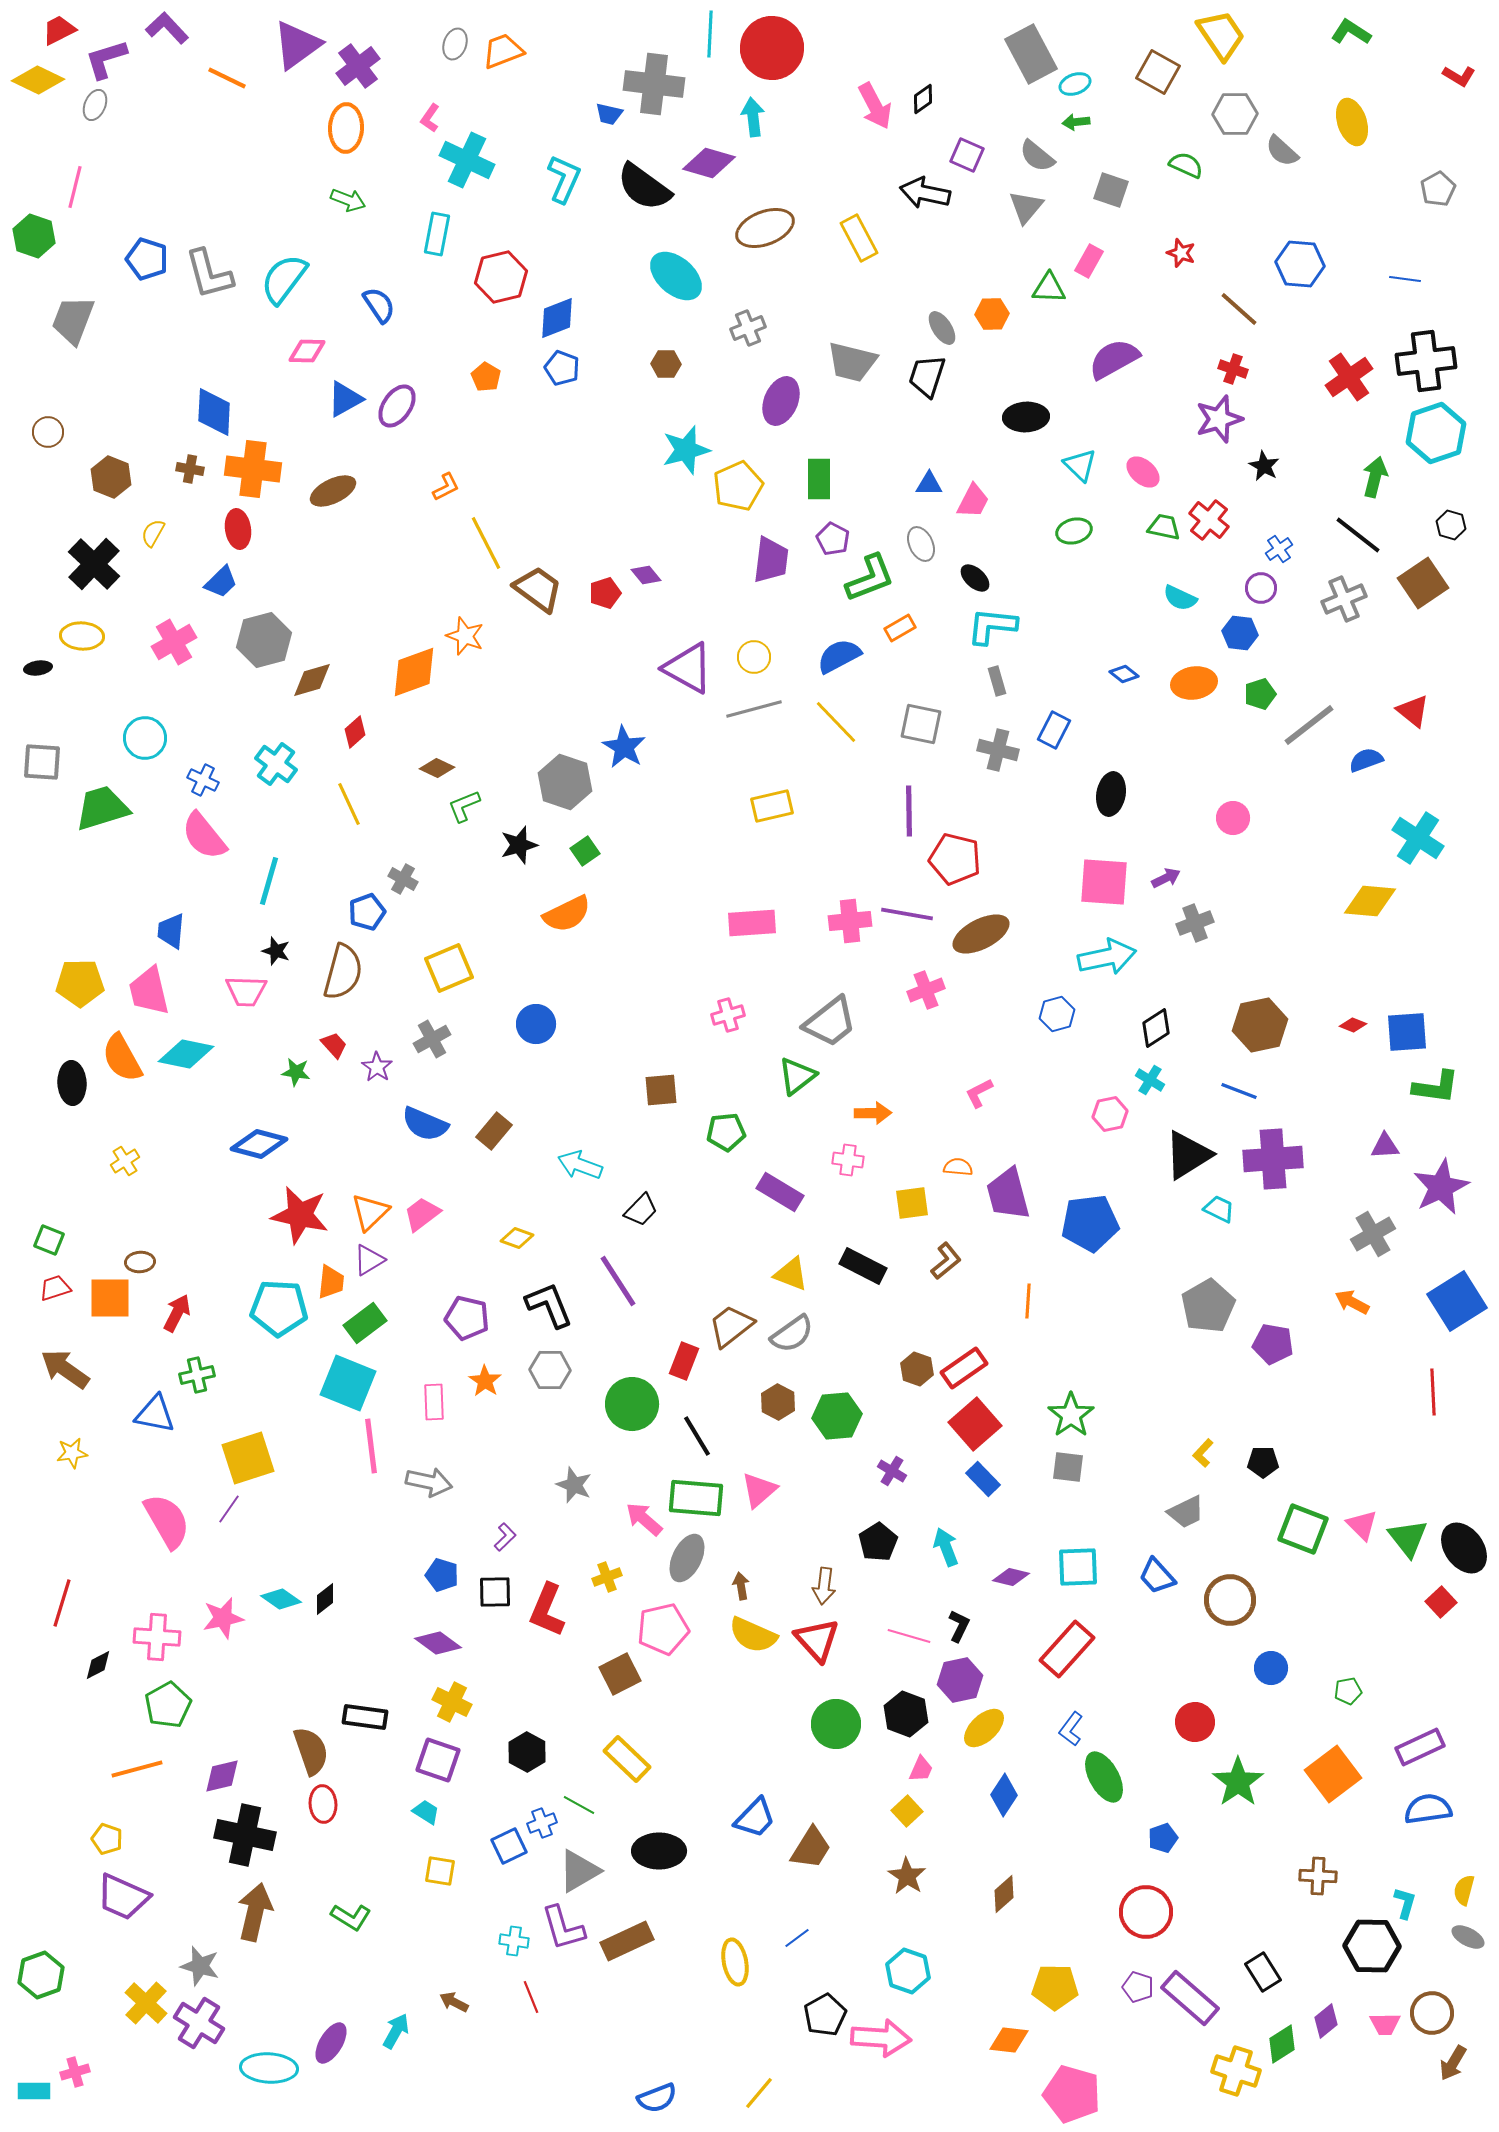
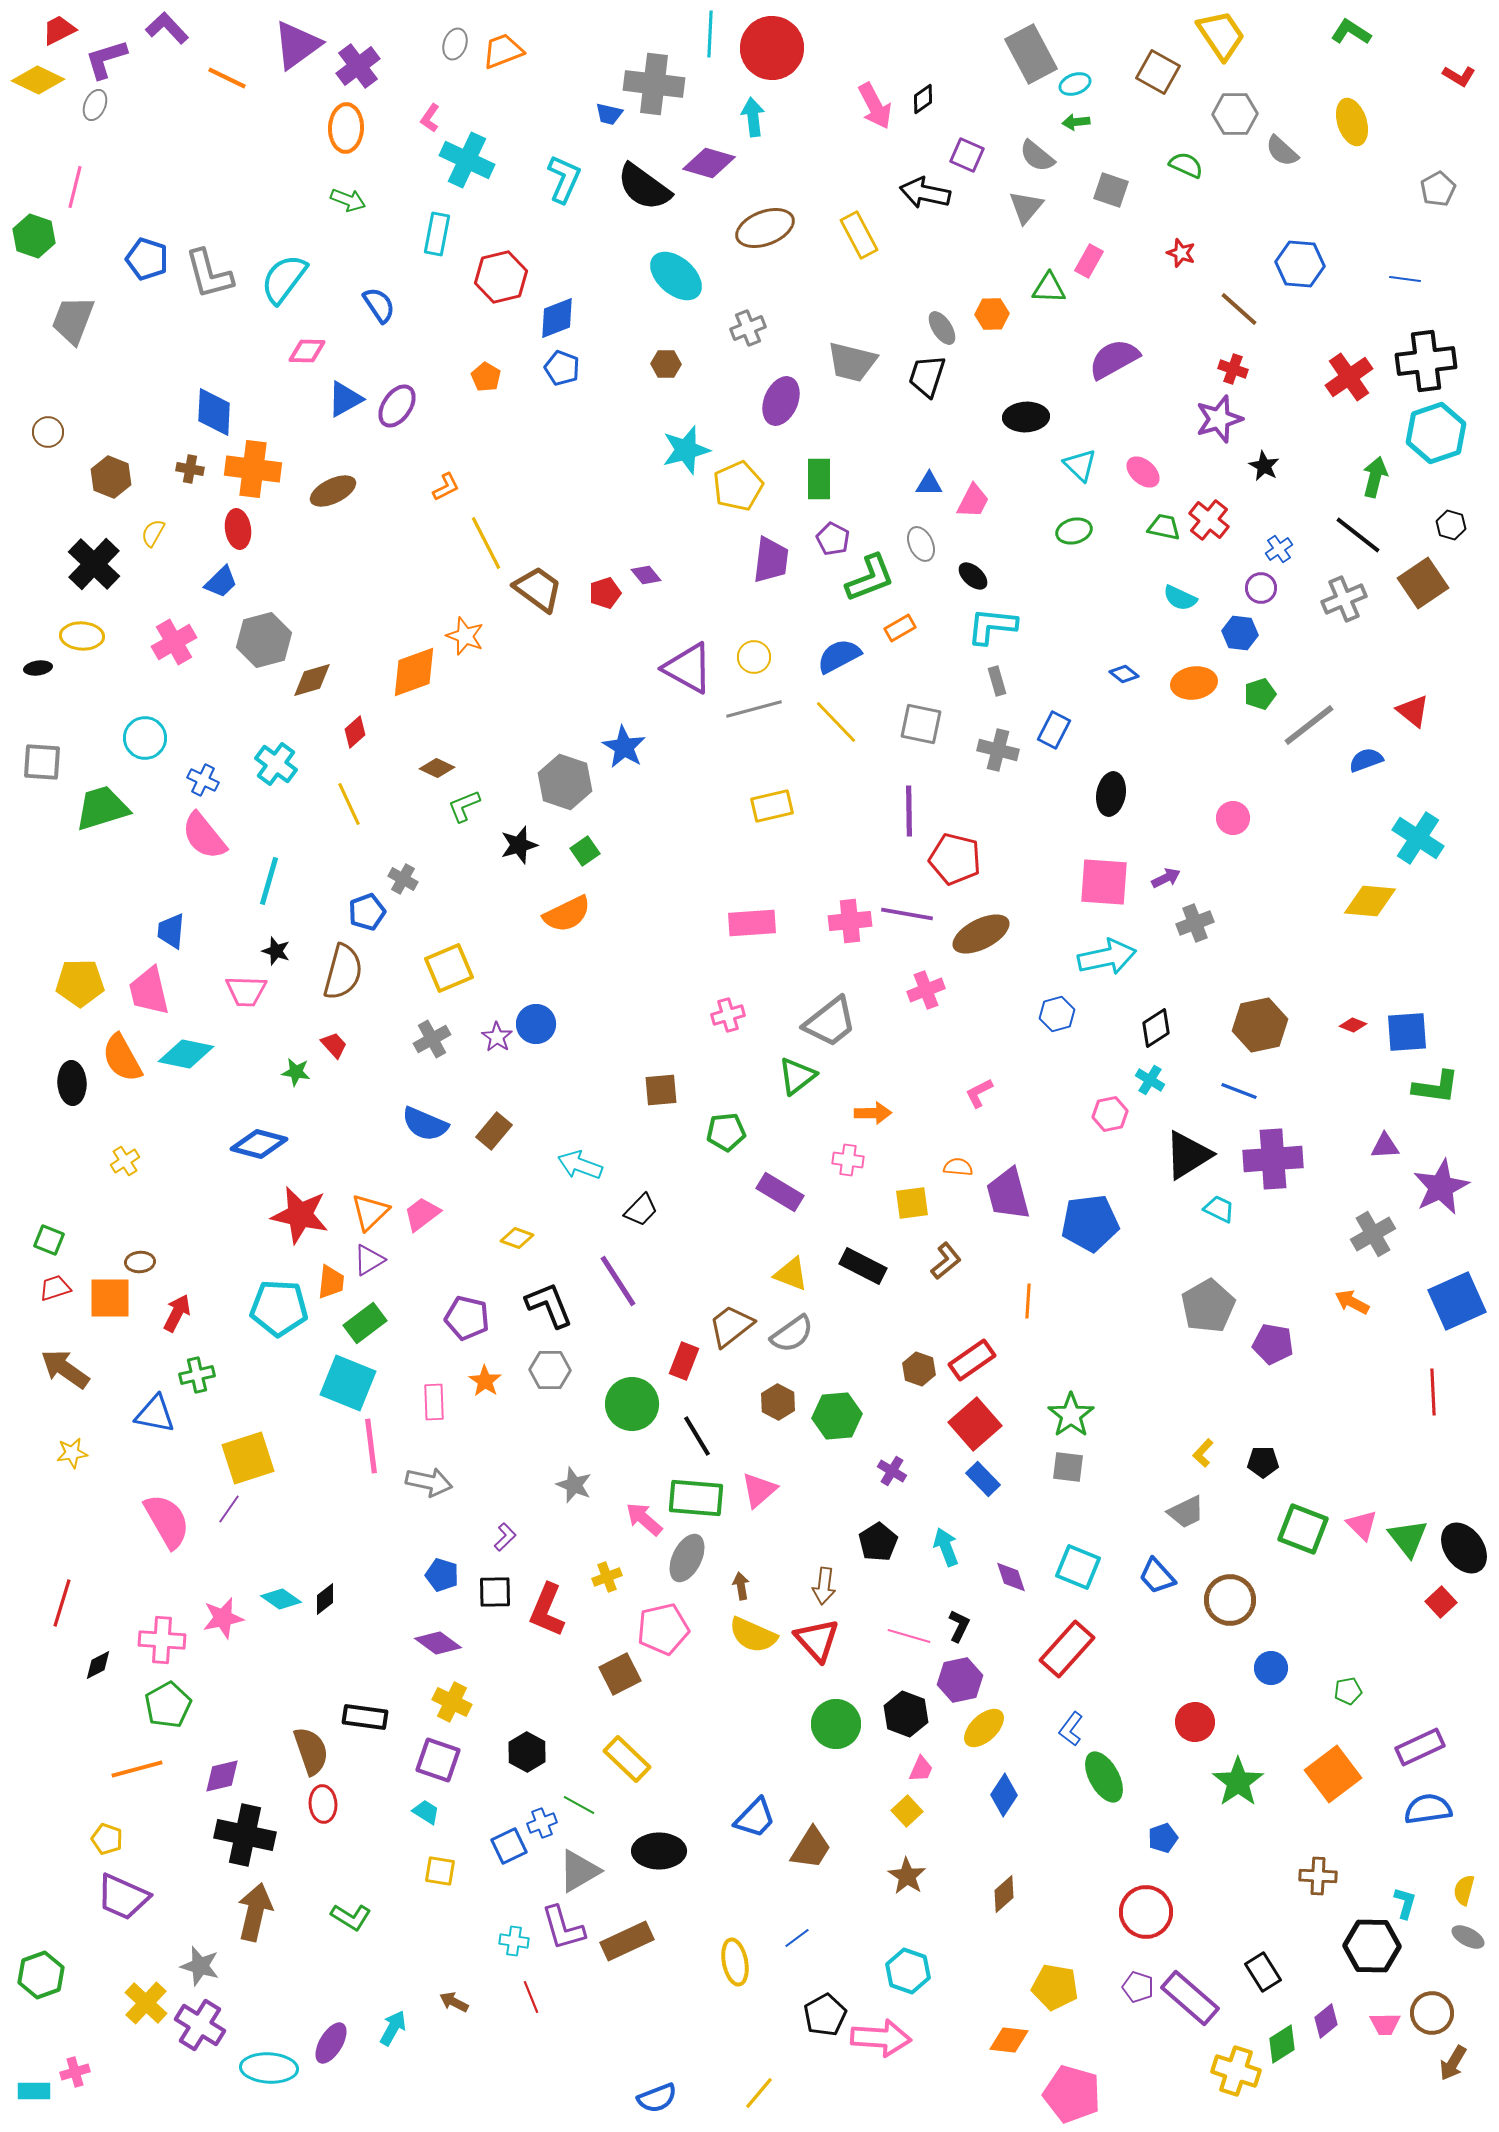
yellow rectangle at (859, 238): moved 3 px up
black ellipse at (975, 578): moved 2 px left, 2 px up
purple star at (377, 1067): moved 120 px right, 30 px up
blue square at (1457, 1301): rotated 8 degrees clockwise
red rectangle at (964, 1368): moved 8 px right, 8 px up
brown hexagon at (917, 1369): moved 2 px right
cyan square at (1078, 1567): rotated 24 degrees clockwise
purple diamond at (1011, 1577): rotated 57 degrees clockwise
pink cross at (157, 1637): moved 5 px right, 3 px down
yellow pentagon at (1055, 1987): rotated 9 degrees clockwise
purple cross at (199, 2023): moved 1 px right, 2 px down
cyan arrow at (396, 2031): moved 3 px left, 3 px up
